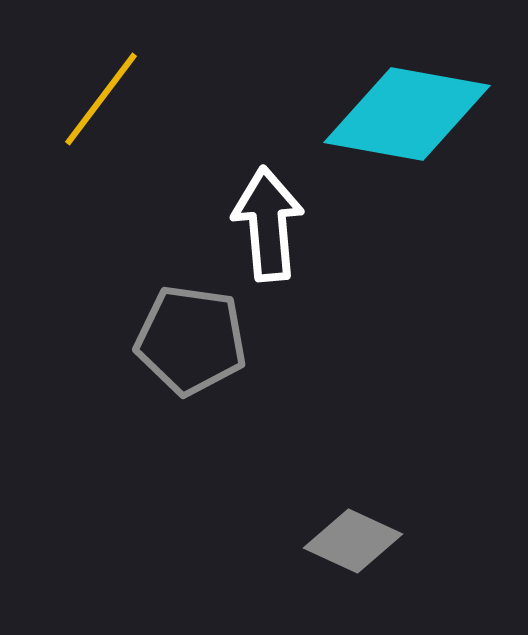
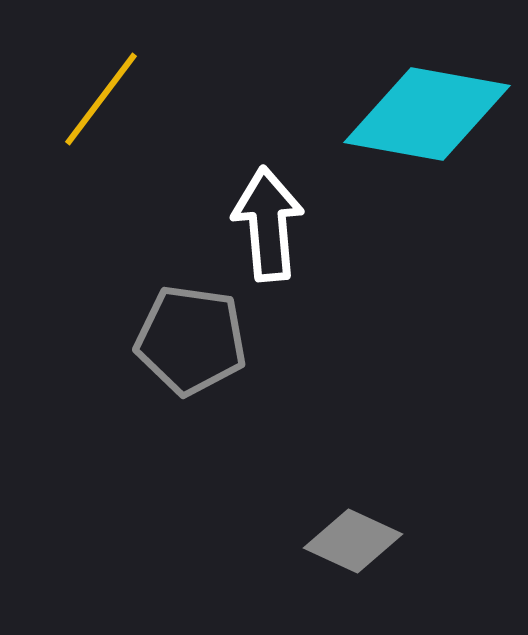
cyan diamond: moved 20 px right
